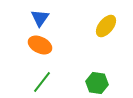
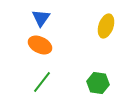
blue triangle: moved 1 px right
yellow ellipse: rotated 20 degrees counterclockwise
green hexagon: moved 1 px right
